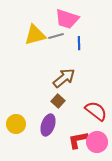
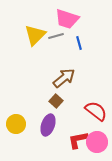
yellow triangle: rotated 30 degrees counterclockwise
blue line: rotated 16 degrees counterclockwise
brown square: moved 2 px left
